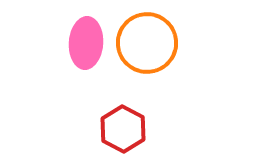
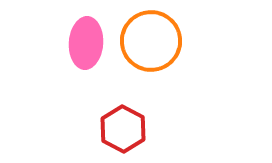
orange circle: moved 4 px right, 2 px up
